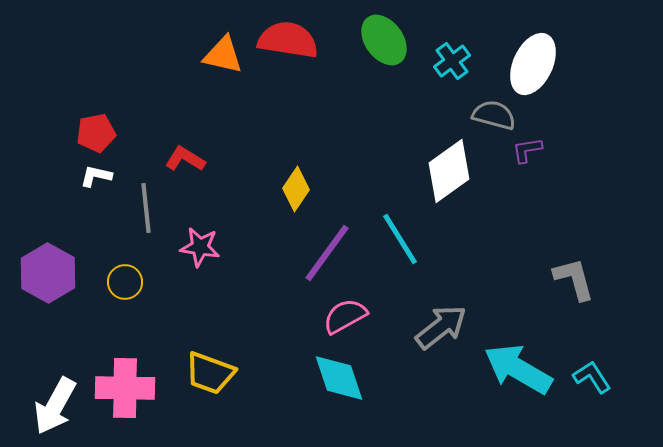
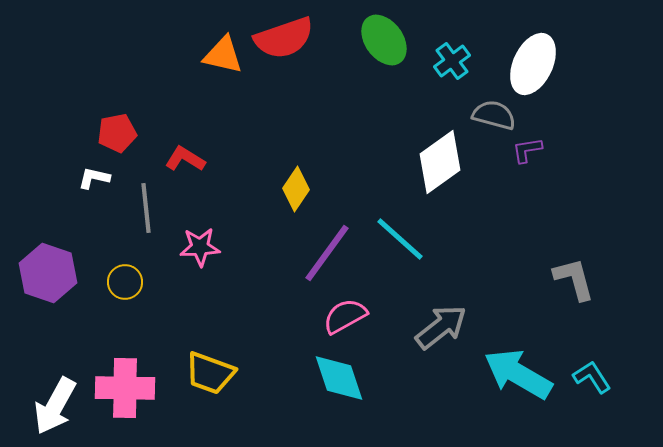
red semicircle: moved 4 px left, 2 px up; rotated 152 degrees clockwise
red pentagon: moved 21 px right
white diamond: moved 9 px left, 9 px up
white L-shape: moved 2 px left, 2 px down
cyan line: rotated 16 degrees counterclockwise
pink star: rotated 12 degrees counterclockwise
purple hexagon: rotated 10 degrees counterclockwise
cyan arrow: moved 5 px down
